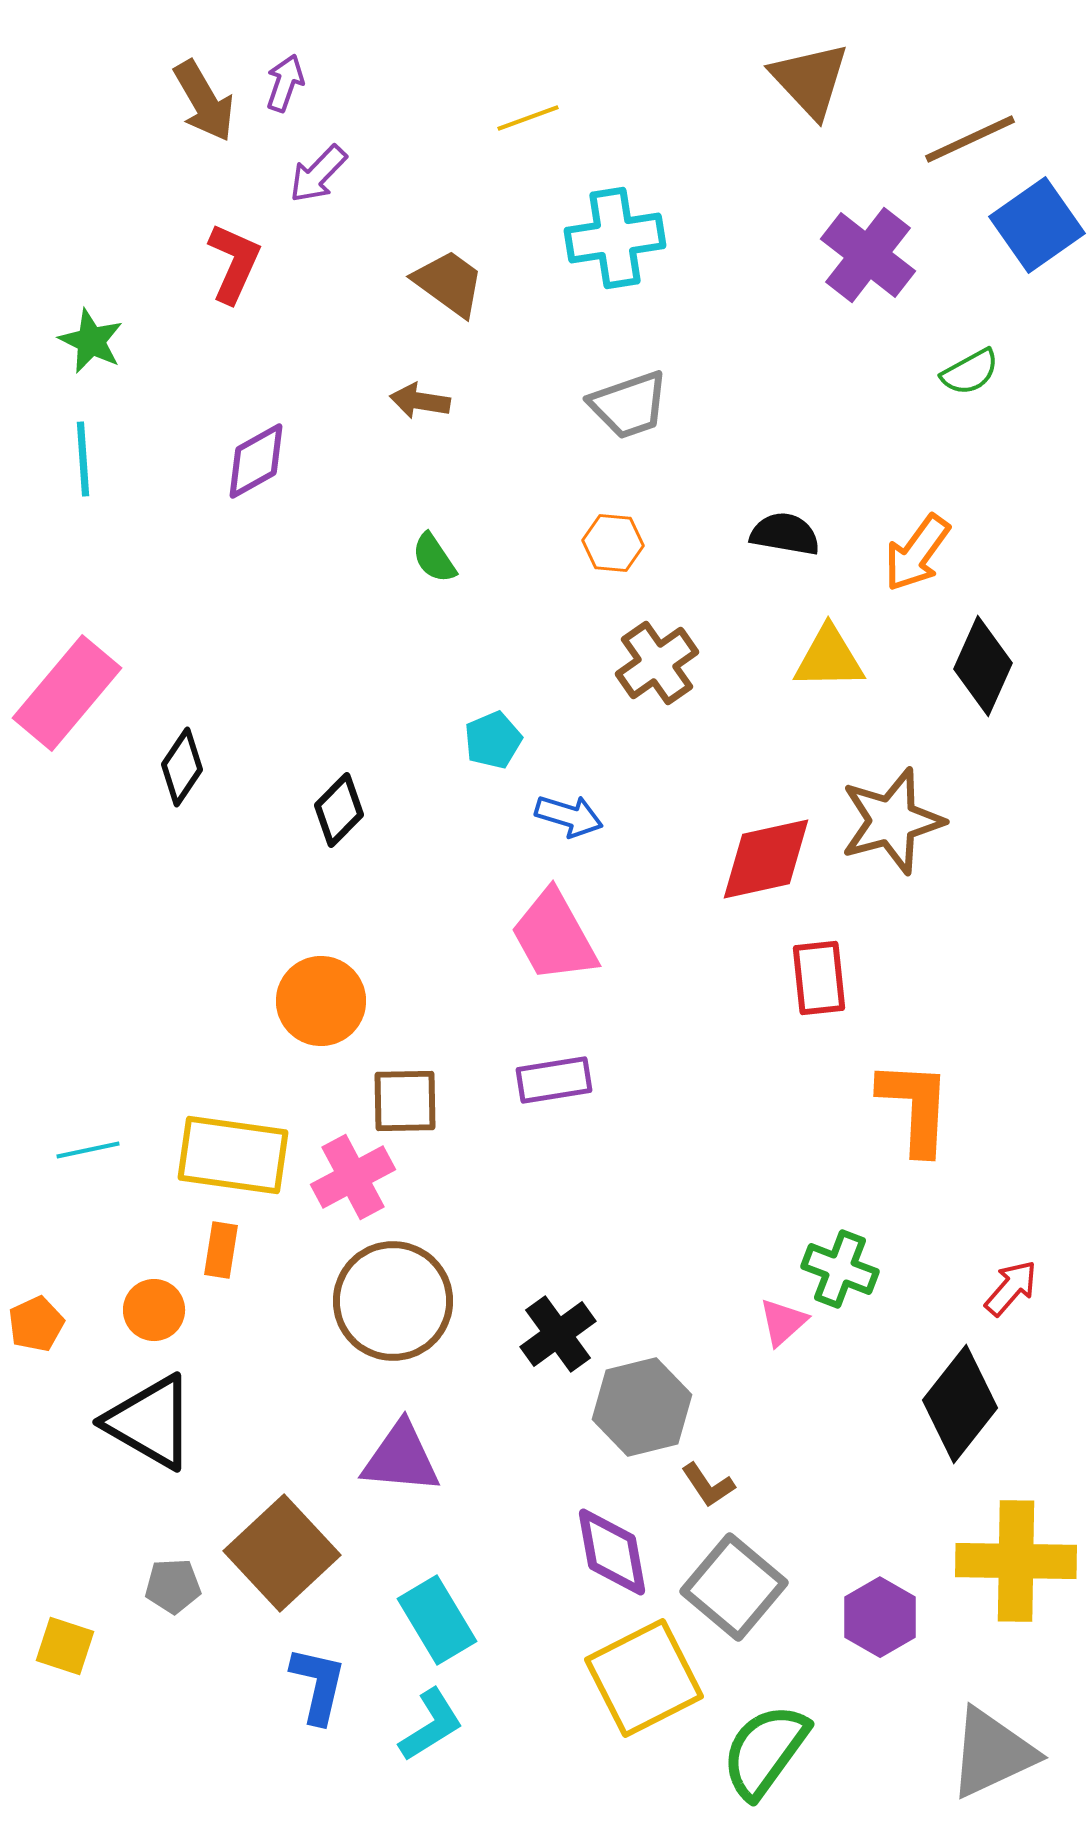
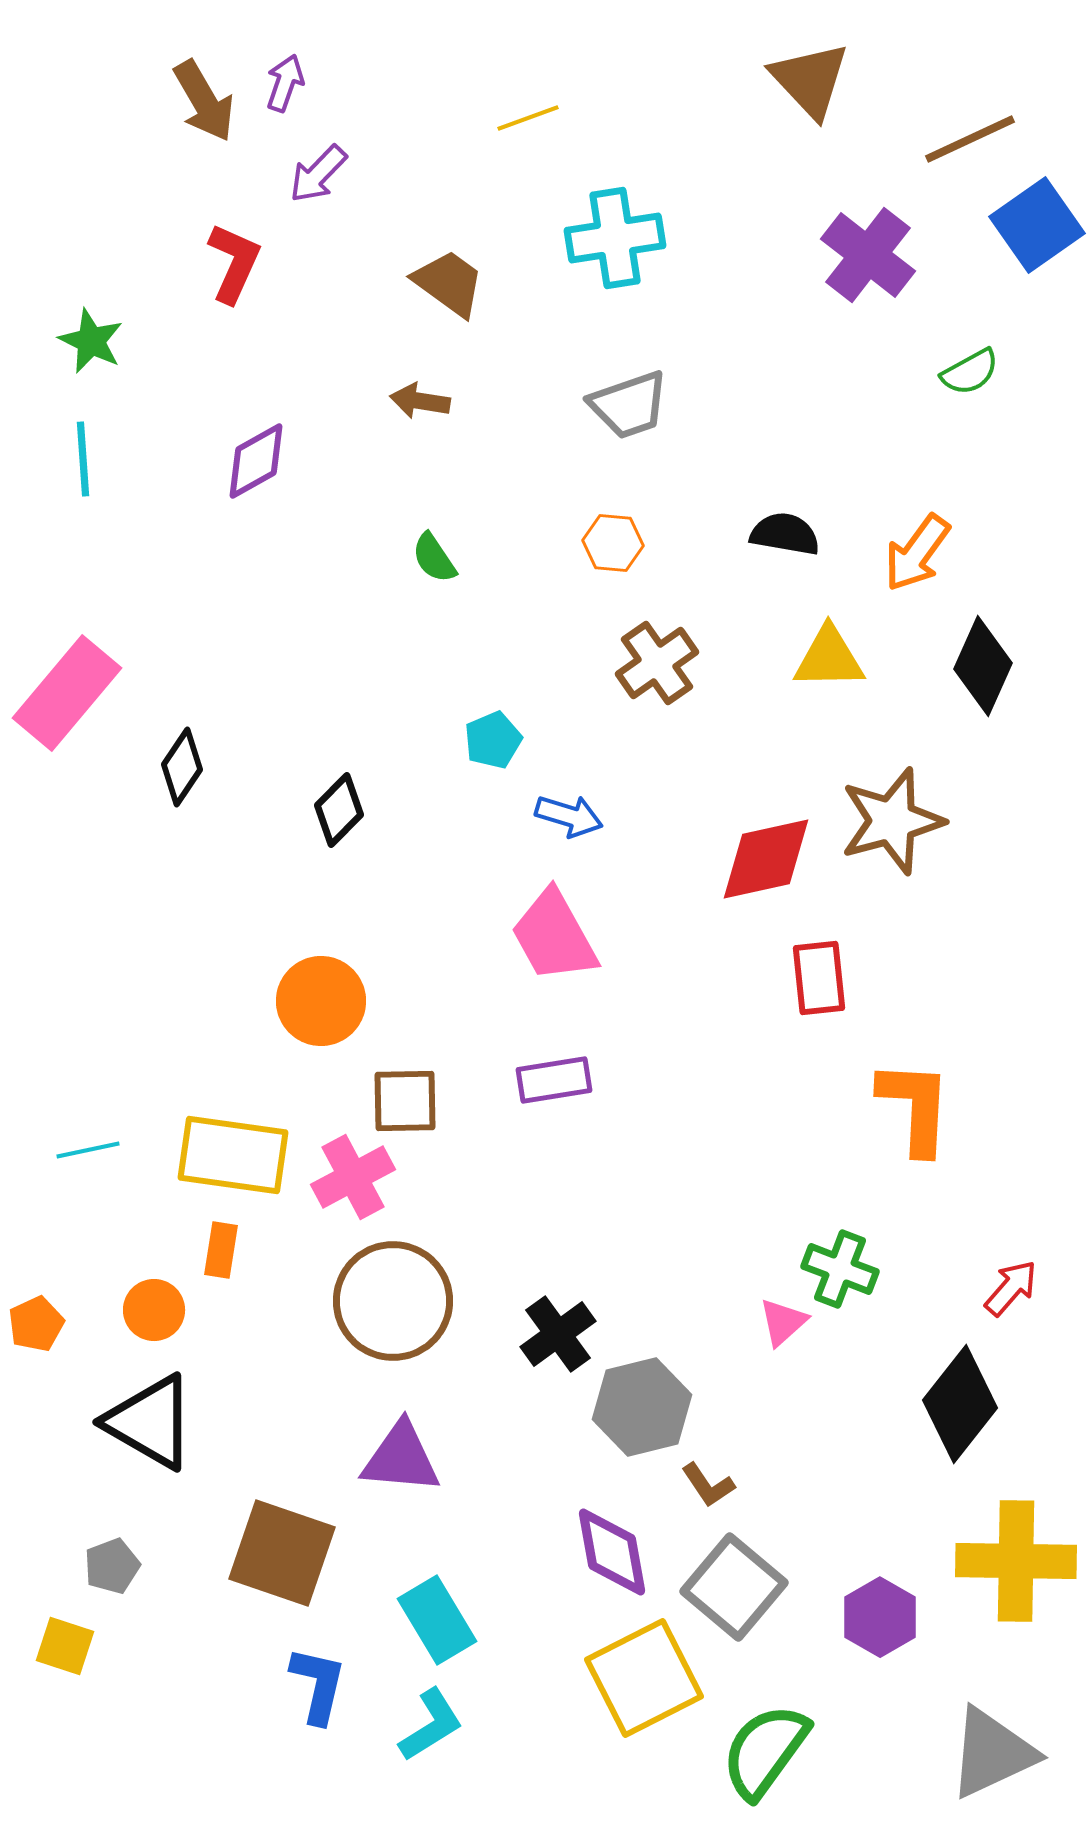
brown square at (282, 1553): rotated 28 degrees counterclockwise
gray pentagon at (173, 1586): moved 61 px left, 20 px up; rotated 18 degrees counterclockwise
